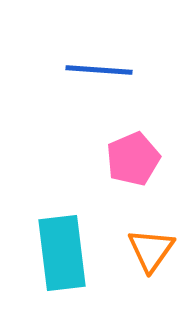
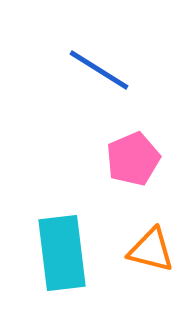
blue line: rotated 28 degrees clockwise
orange triangle: rotated 51 degrees counterclockwise
